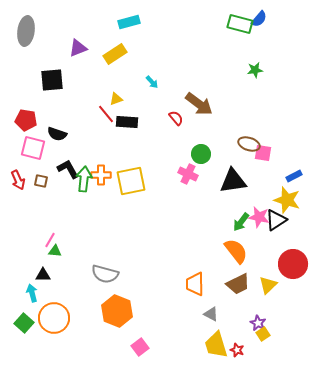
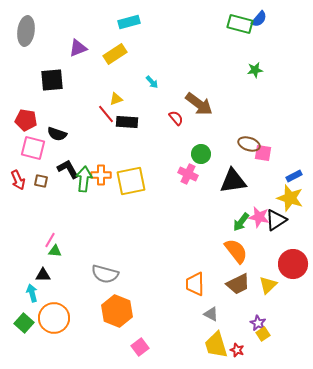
yellow star at (287, 200): moved 3 px right, 2 px up
